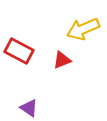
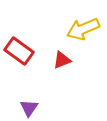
red rectangle: rotated 8 degrees clockwise
purple triangle: rotated 30 degrees clockwise
